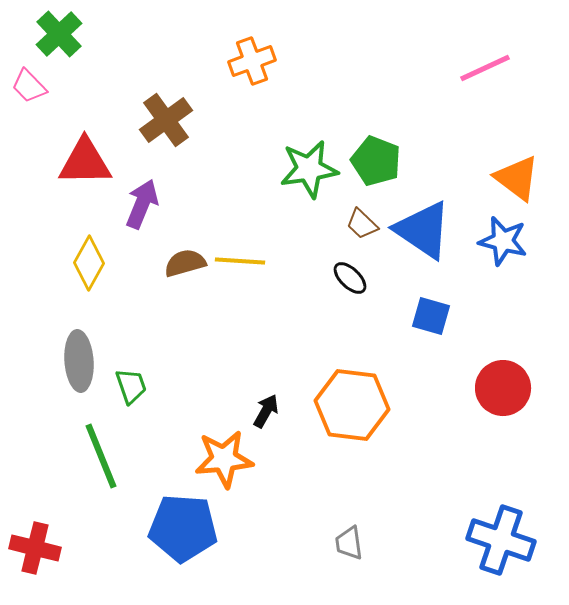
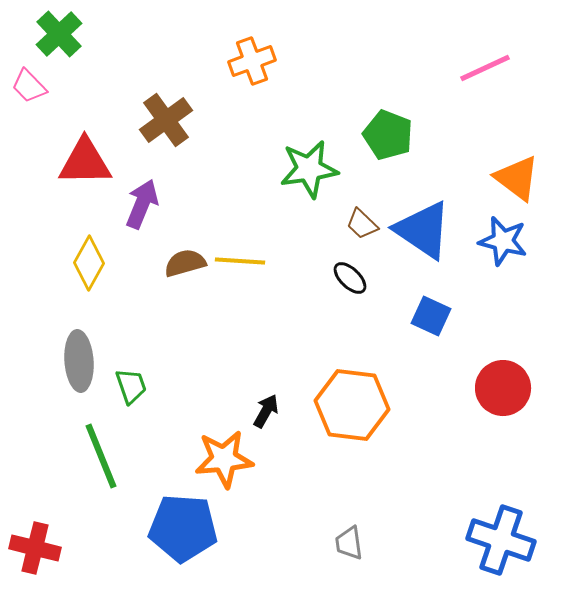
green pentagon: moved 12 px right, 26 px up
blue square: rotated 9 degrees clockwise
